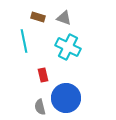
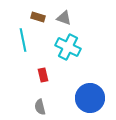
cyan line: moved 1 px left, 1 px up
blue circle: moved 24 px right
